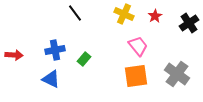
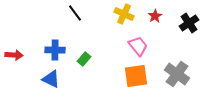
blue cross: rotated 12 degrees clockwise
